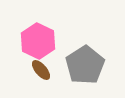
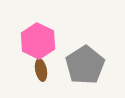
brown ellipse: rotated 30 degrees clockwise
